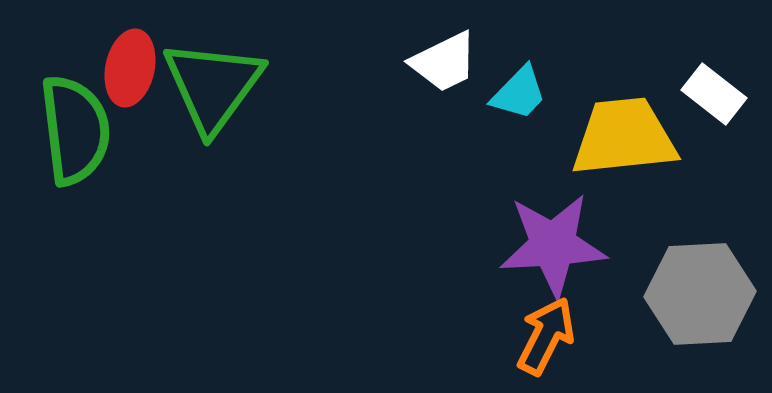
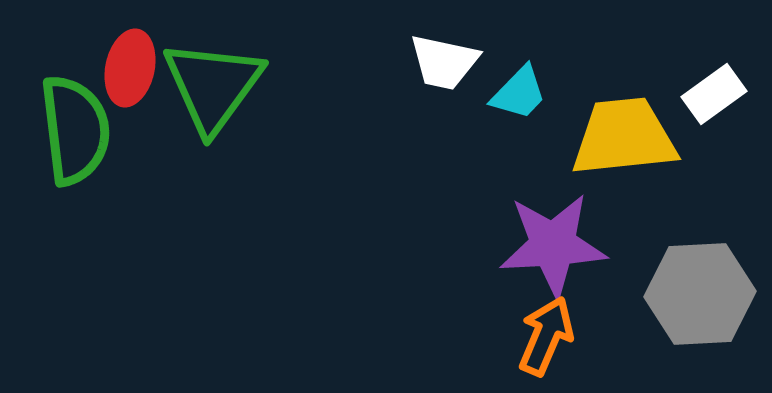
white trapezoid: rotated 38 degrees clockwise
white rectangle: rotated 74 degrees counterclockwise
orange arrow: rotated 4 degrees counterclockwise
